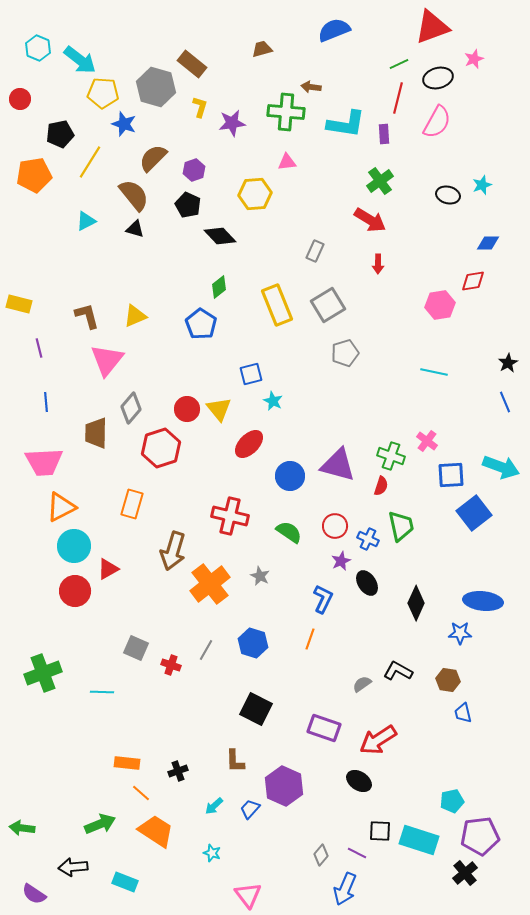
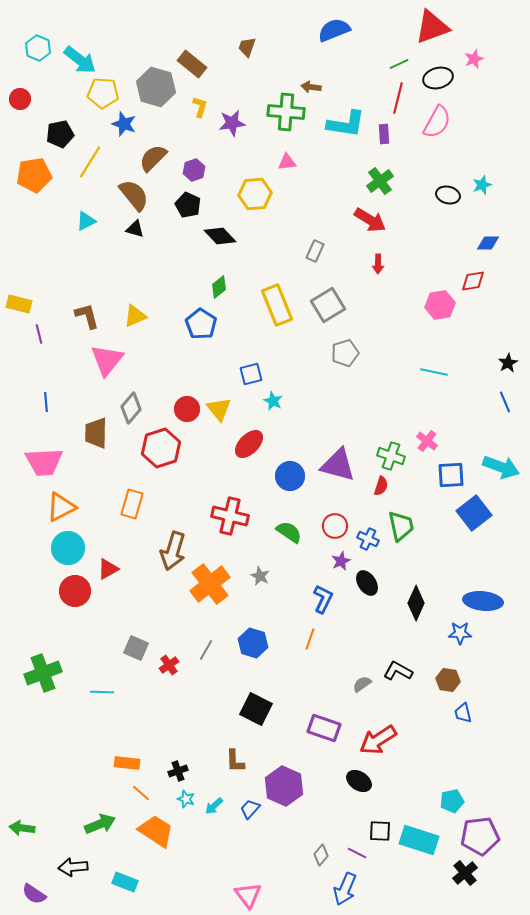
brown trapezoid at (262, 49): moved 15 px left, 2 px up; rotated 55 degrees counterclockwise
purple line at (39, 348): moved 14 px up
cyan circle at (74, 546): moved 6 px left, 2 px down
red cross at (171, 665): moved 2 px left; rotated 36 degrees clockwise
cyan star at (212, 853): moved 26 px left, 54 px up
